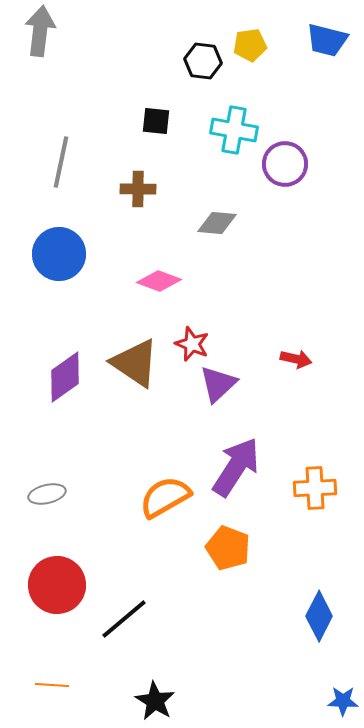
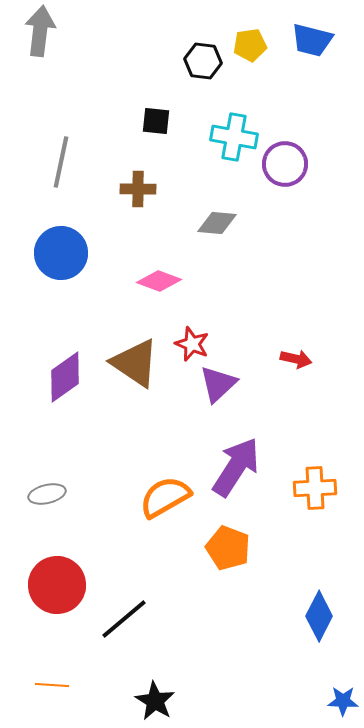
blue trapezoid: moved 15 px left
cyan cross: moved 7 px down
blue circle: moved 2 px right, 1 px up
